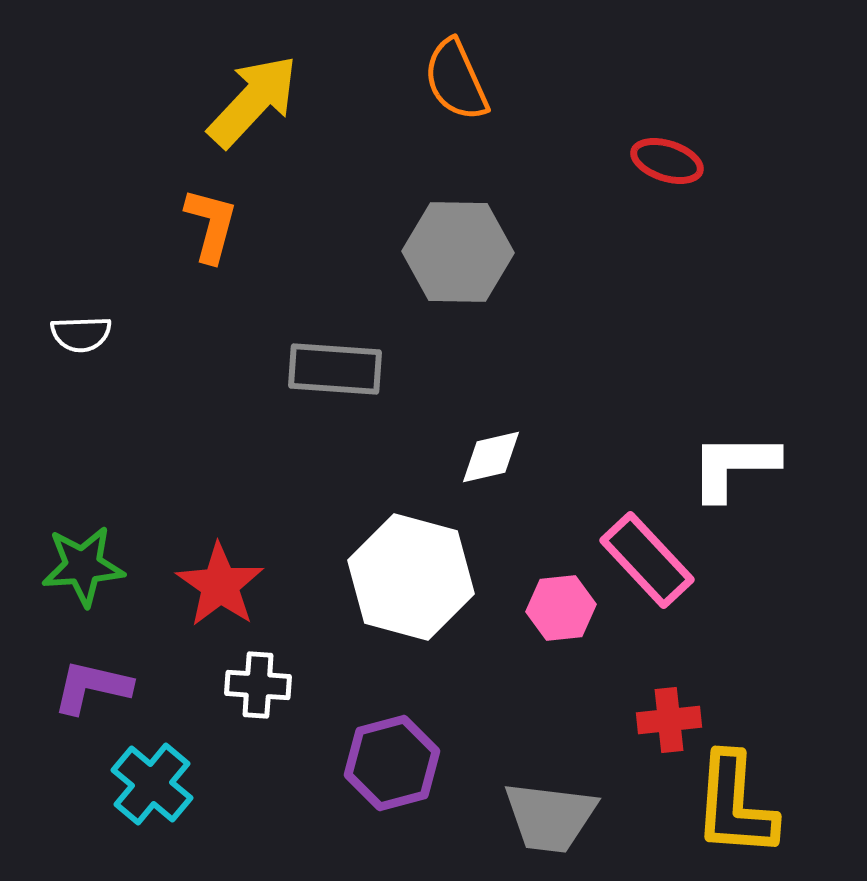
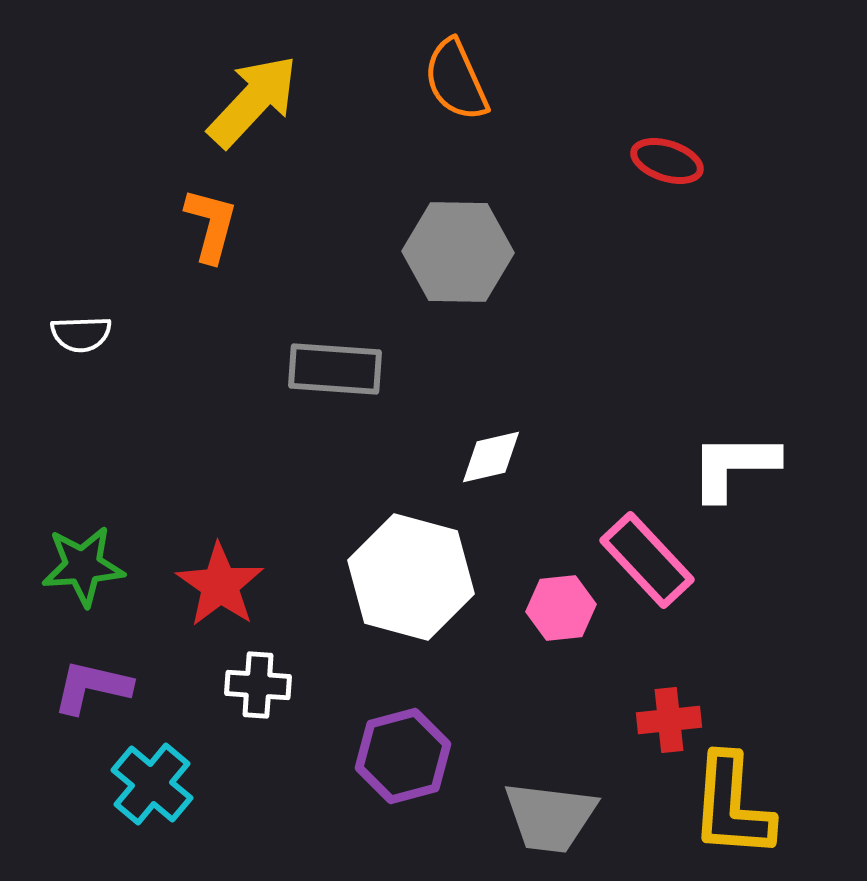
purple hexagon: moved 11 px right, 7 px up
yellow L-shape: moved 3 px left, 1 px down
